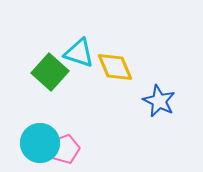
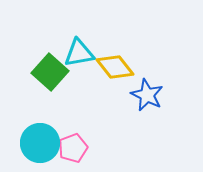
cyan triangle: rotated 28 degrees counterclockwise
yellow diamond: rotated 15 degrees counterclockwise
blue star: moved 12 px left, 6 px up
pink pentagon: moved 8 px right, 1 px up
